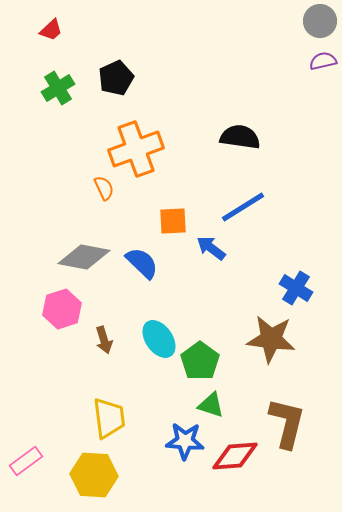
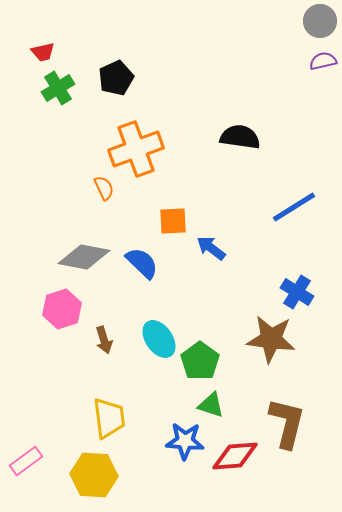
red trapezoid: moved 8 px left, 22 px down; rotated 30 degrees clockwise
blue line: moved 51 px right
blue cross: moved 1 px right, 4 px down
